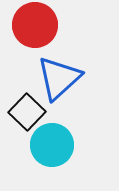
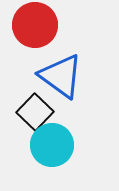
blue triangle: moved 2 px right, 2 px up; rotated 42 degrees counterclockwise
black square: moved 8 px right
